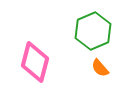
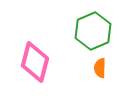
orange semicircle: rotated 42 degrees clockwise
